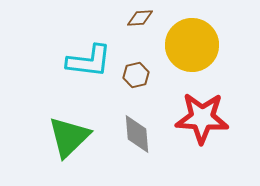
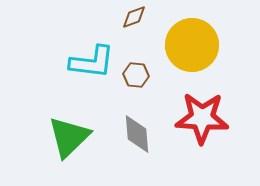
brown diamond: moved 6 px left, 1 px up; rotated 16 degrees counterclockwise
cyan L-shape: moved 3 px right, 1 px down
brown hexagon: rotated 20 degrees clockwise
